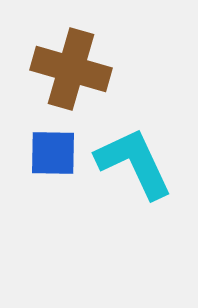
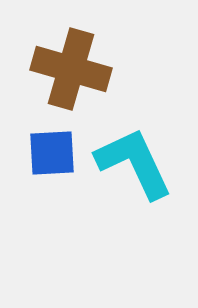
blue square: moved 1 px left; rotated 4 degrees counterclockwise
